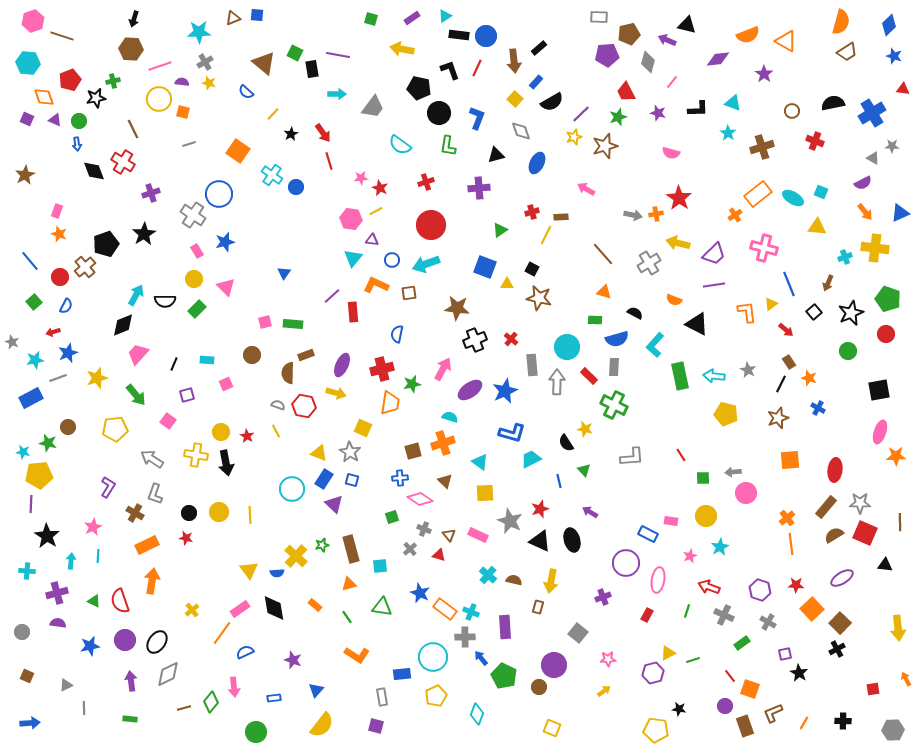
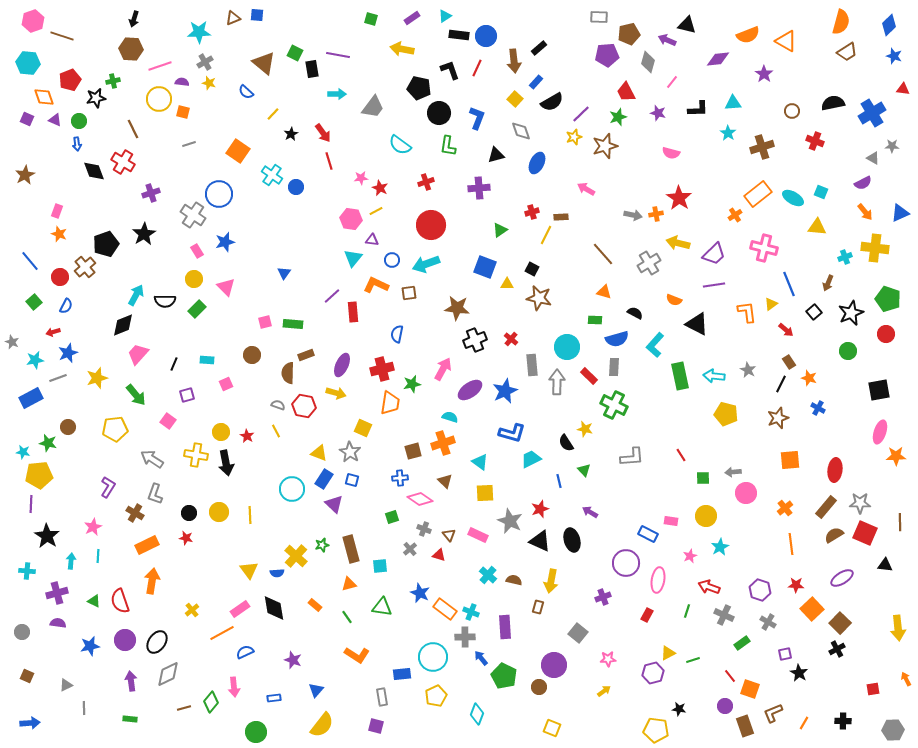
cyan triangle at (733, 103): rotated 24 degrees counterclockwise
orange cross at (787, 518): moved 2 px left, 10 px up
orange line at (222, 633): rotated 25 degrees clockwise
